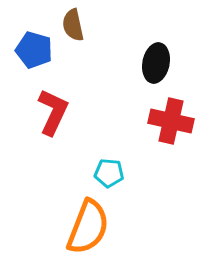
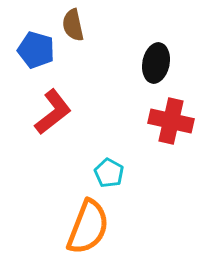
blue pentagon: moved 2 px right
red L-shape: rotated 27 degrees clockwise
cyan pentagon: rotated 24 degrees clockwise
